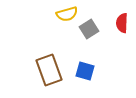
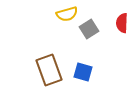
blue square: moved 2 px left, 1 px down
